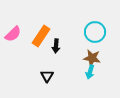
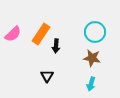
orange rectangle: moved 2 px up
cyan arrow: moved 1 px right, 12 px down
